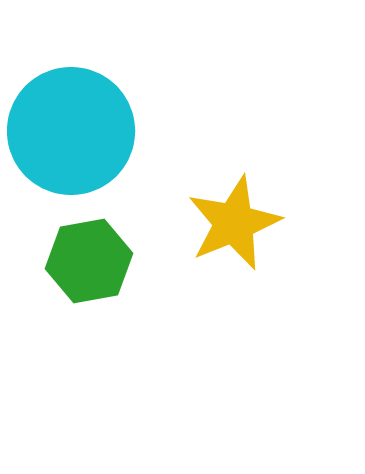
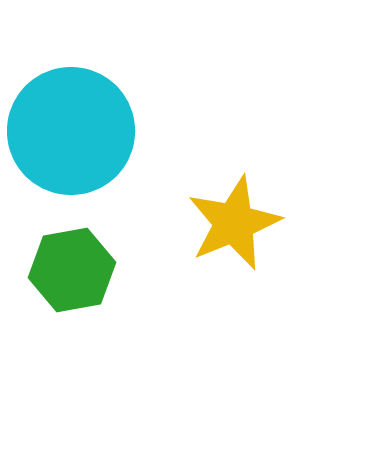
green hexagon: moved 17 px left, 9 px down
